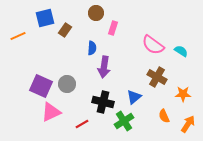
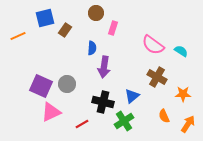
blue triangle: moved 2 px left, 1 px up
